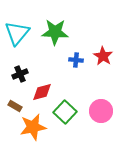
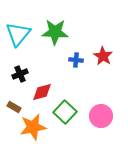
cyan triangle: moved 1 px right, 1 px down
brown rectangle: moved 1 px left, 1 px down
pink circle: moved 5 px down
